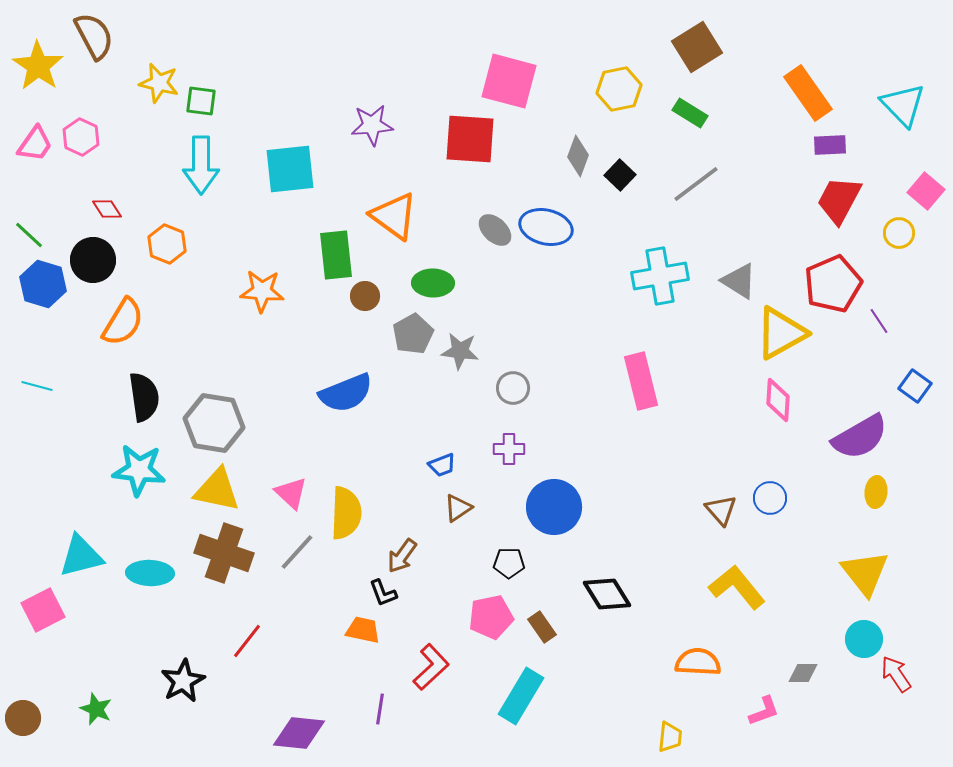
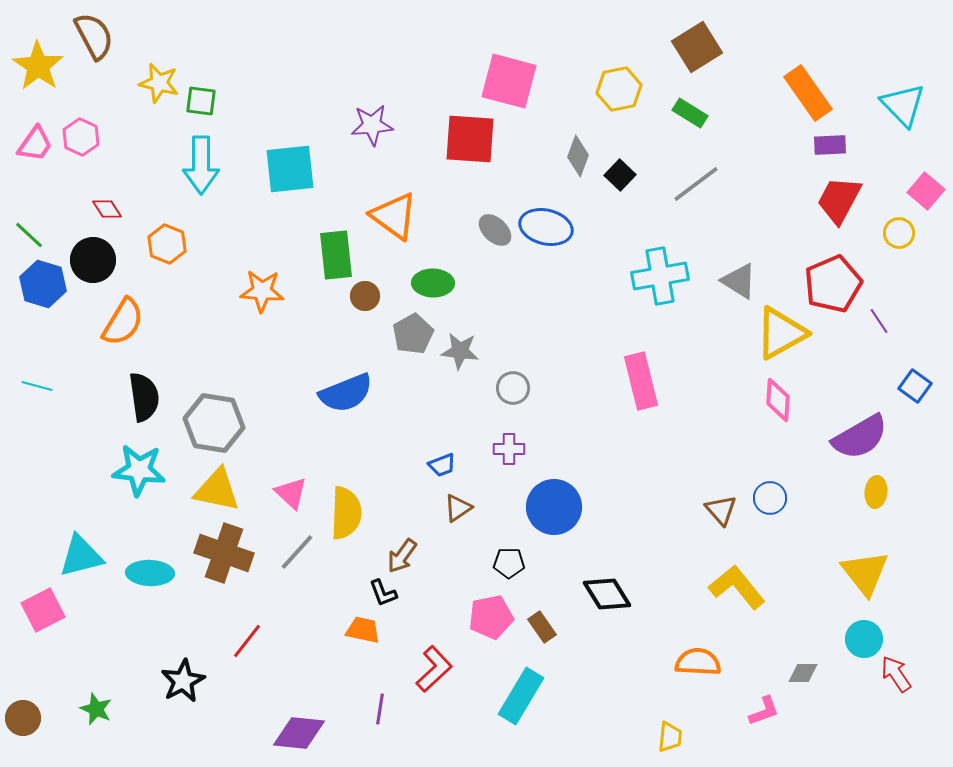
red L-shape at (431, 667): moved 3 px right, 2 px down
